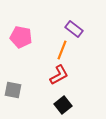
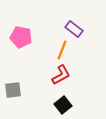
red L-shape: moved 2 px right
gray square: rotated 18 degrees counterclockwise
